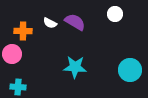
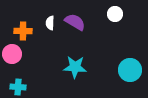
white semicircle: rotated 64 degrees clockwise
